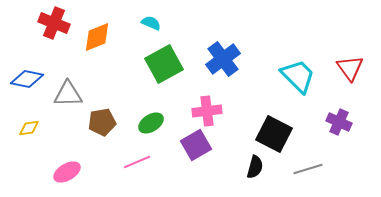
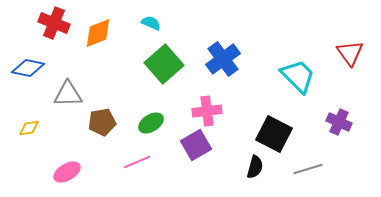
orange diamond: moved 1 px right, 4 px up
green square: rotated 12 degrees counterclockwise
red triangle: moved 15 px up
blue diamond: moved 1 px right, 11 px up
